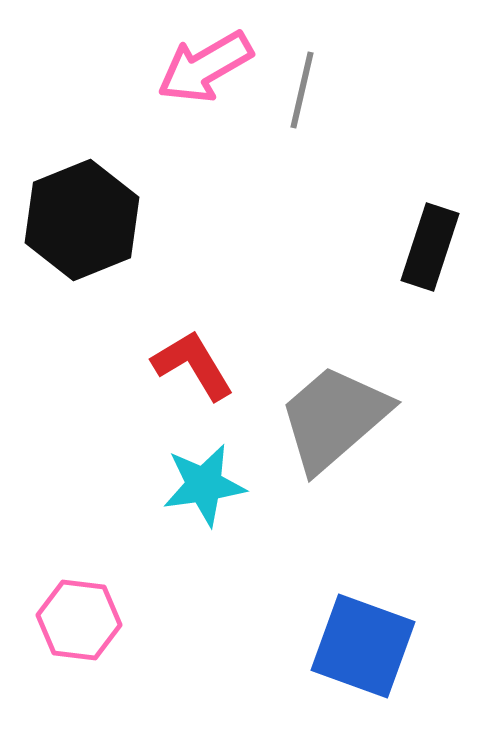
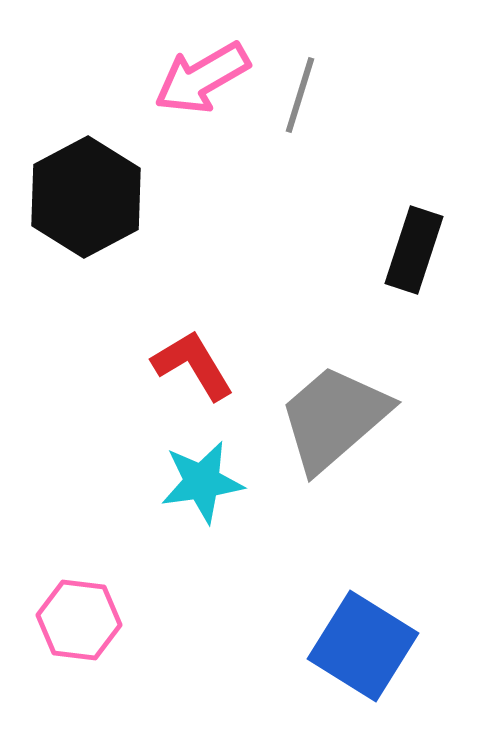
pink arrow: moved 3 px left, 11 px down
gray line: moved 2 px left, 5 px down; rotated 4 degrees clockwise
black hexagon: moved 4 px right, 23 px up; rotated 6 degrees counterclockwise
black rectangle: moved 16 px left, 3 px down
cyan star: moved 2 px left, 3 px up
blue square: rotated 12 degrees clockwise
